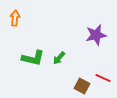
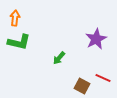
purple star: moved 4 px down; rotated 15 degrees counterclockwise
green L-shape: moved 14 px left, 16 px up
